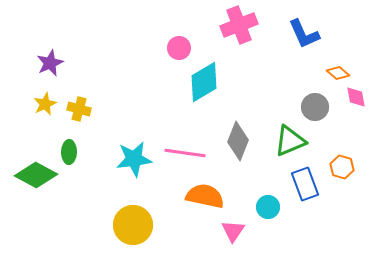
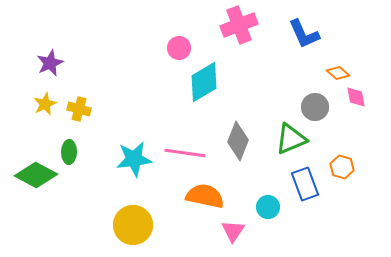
green triangle: moved 1 px right, 2 px up
